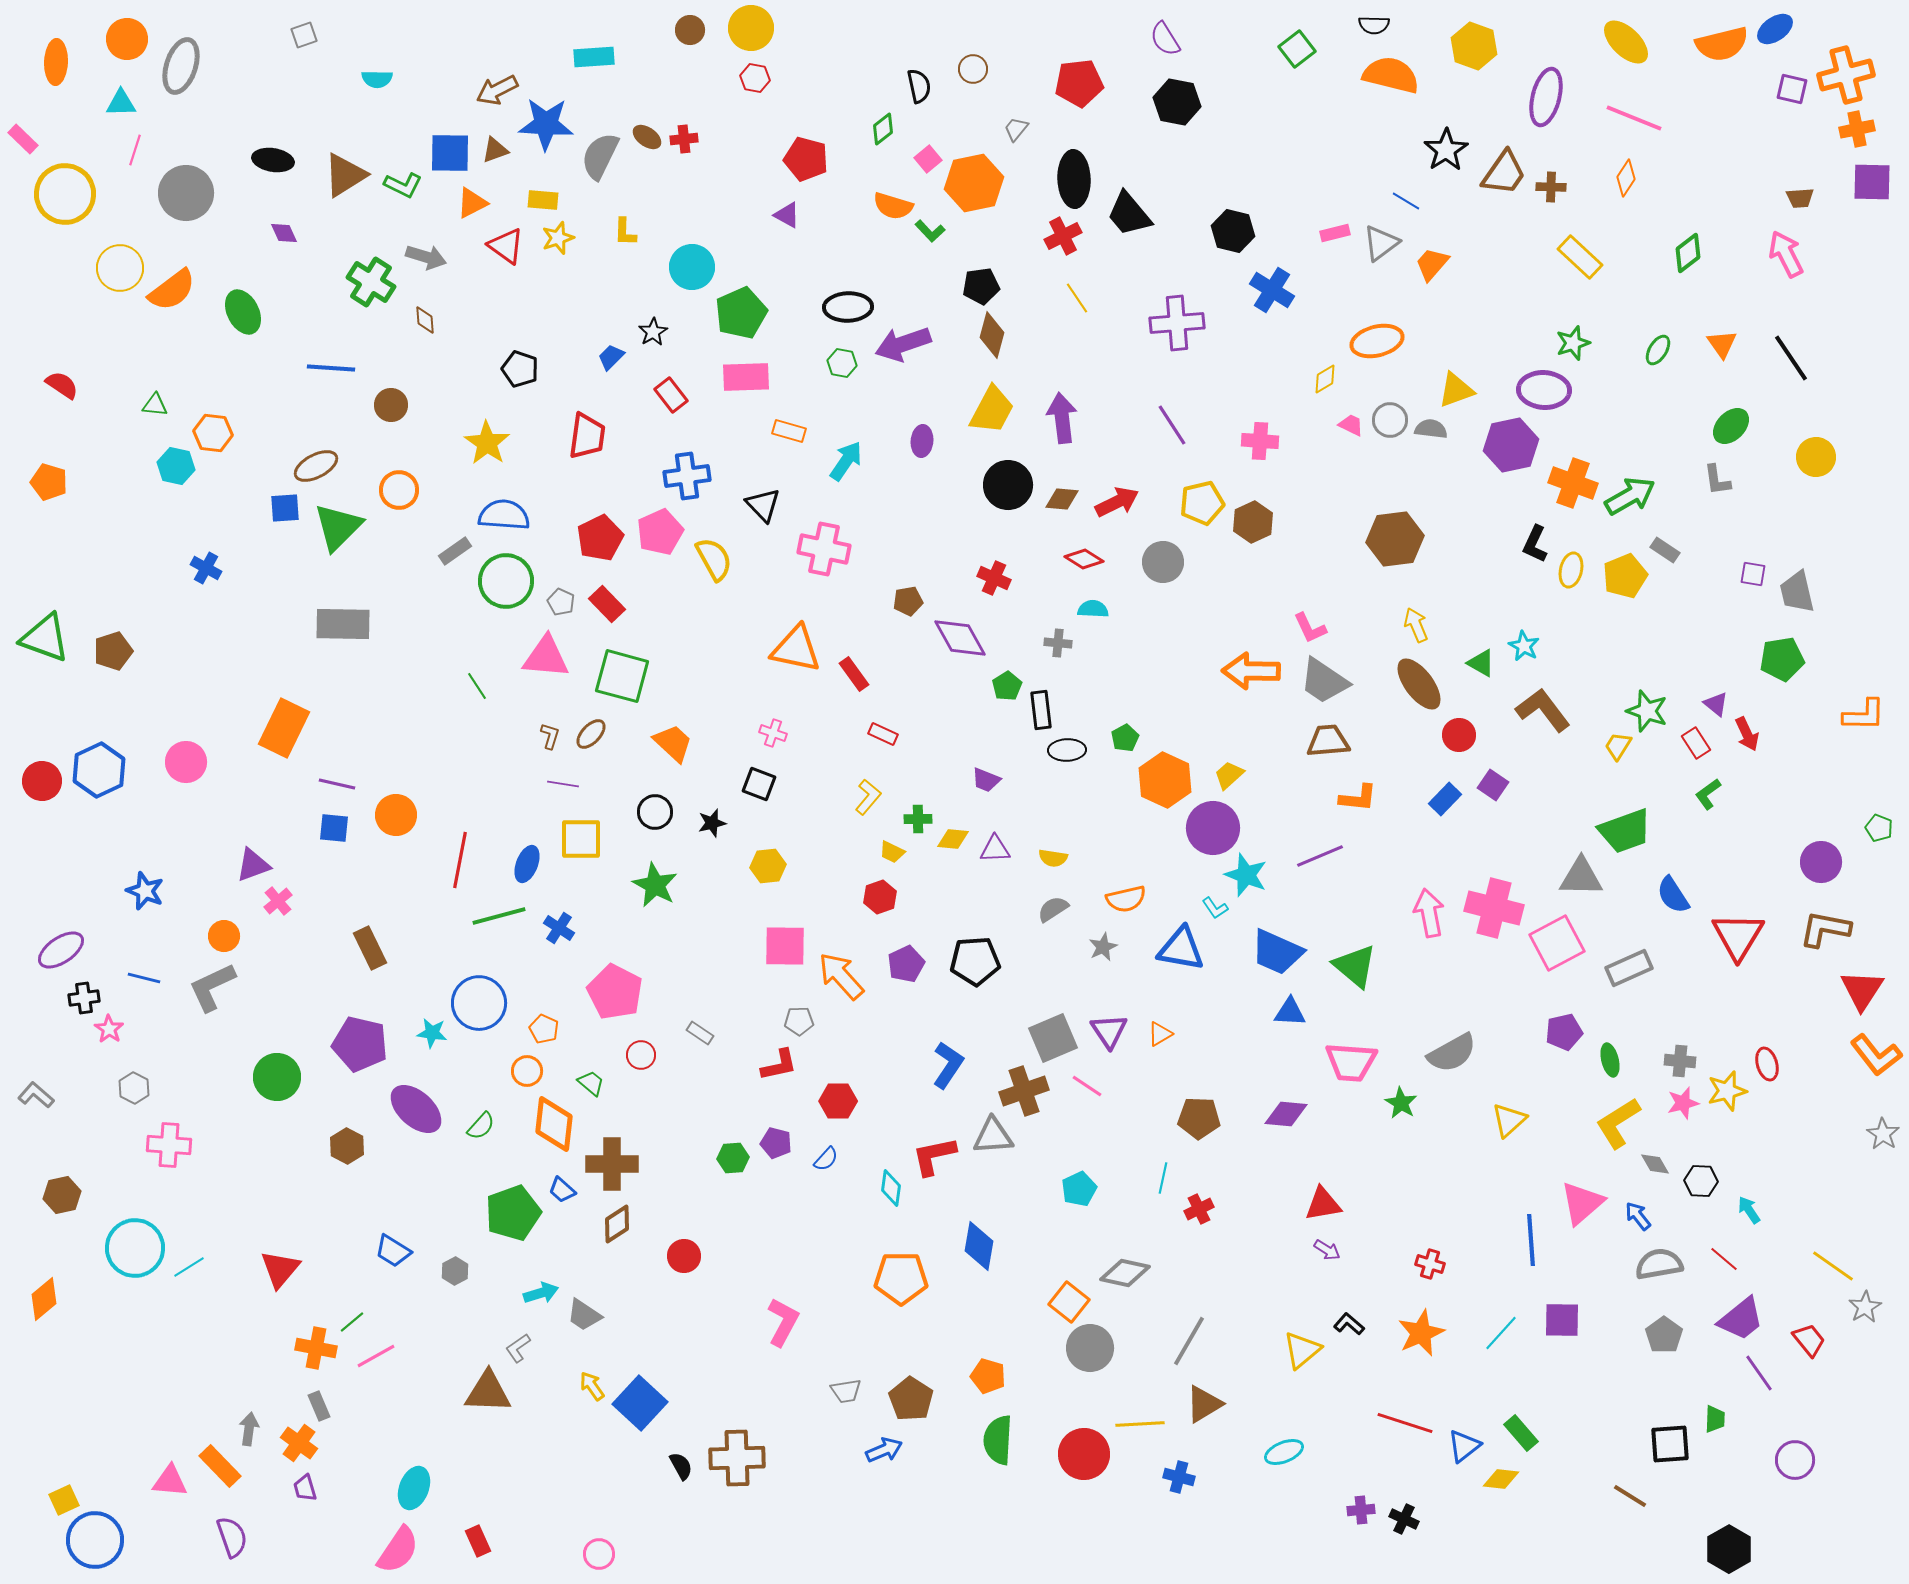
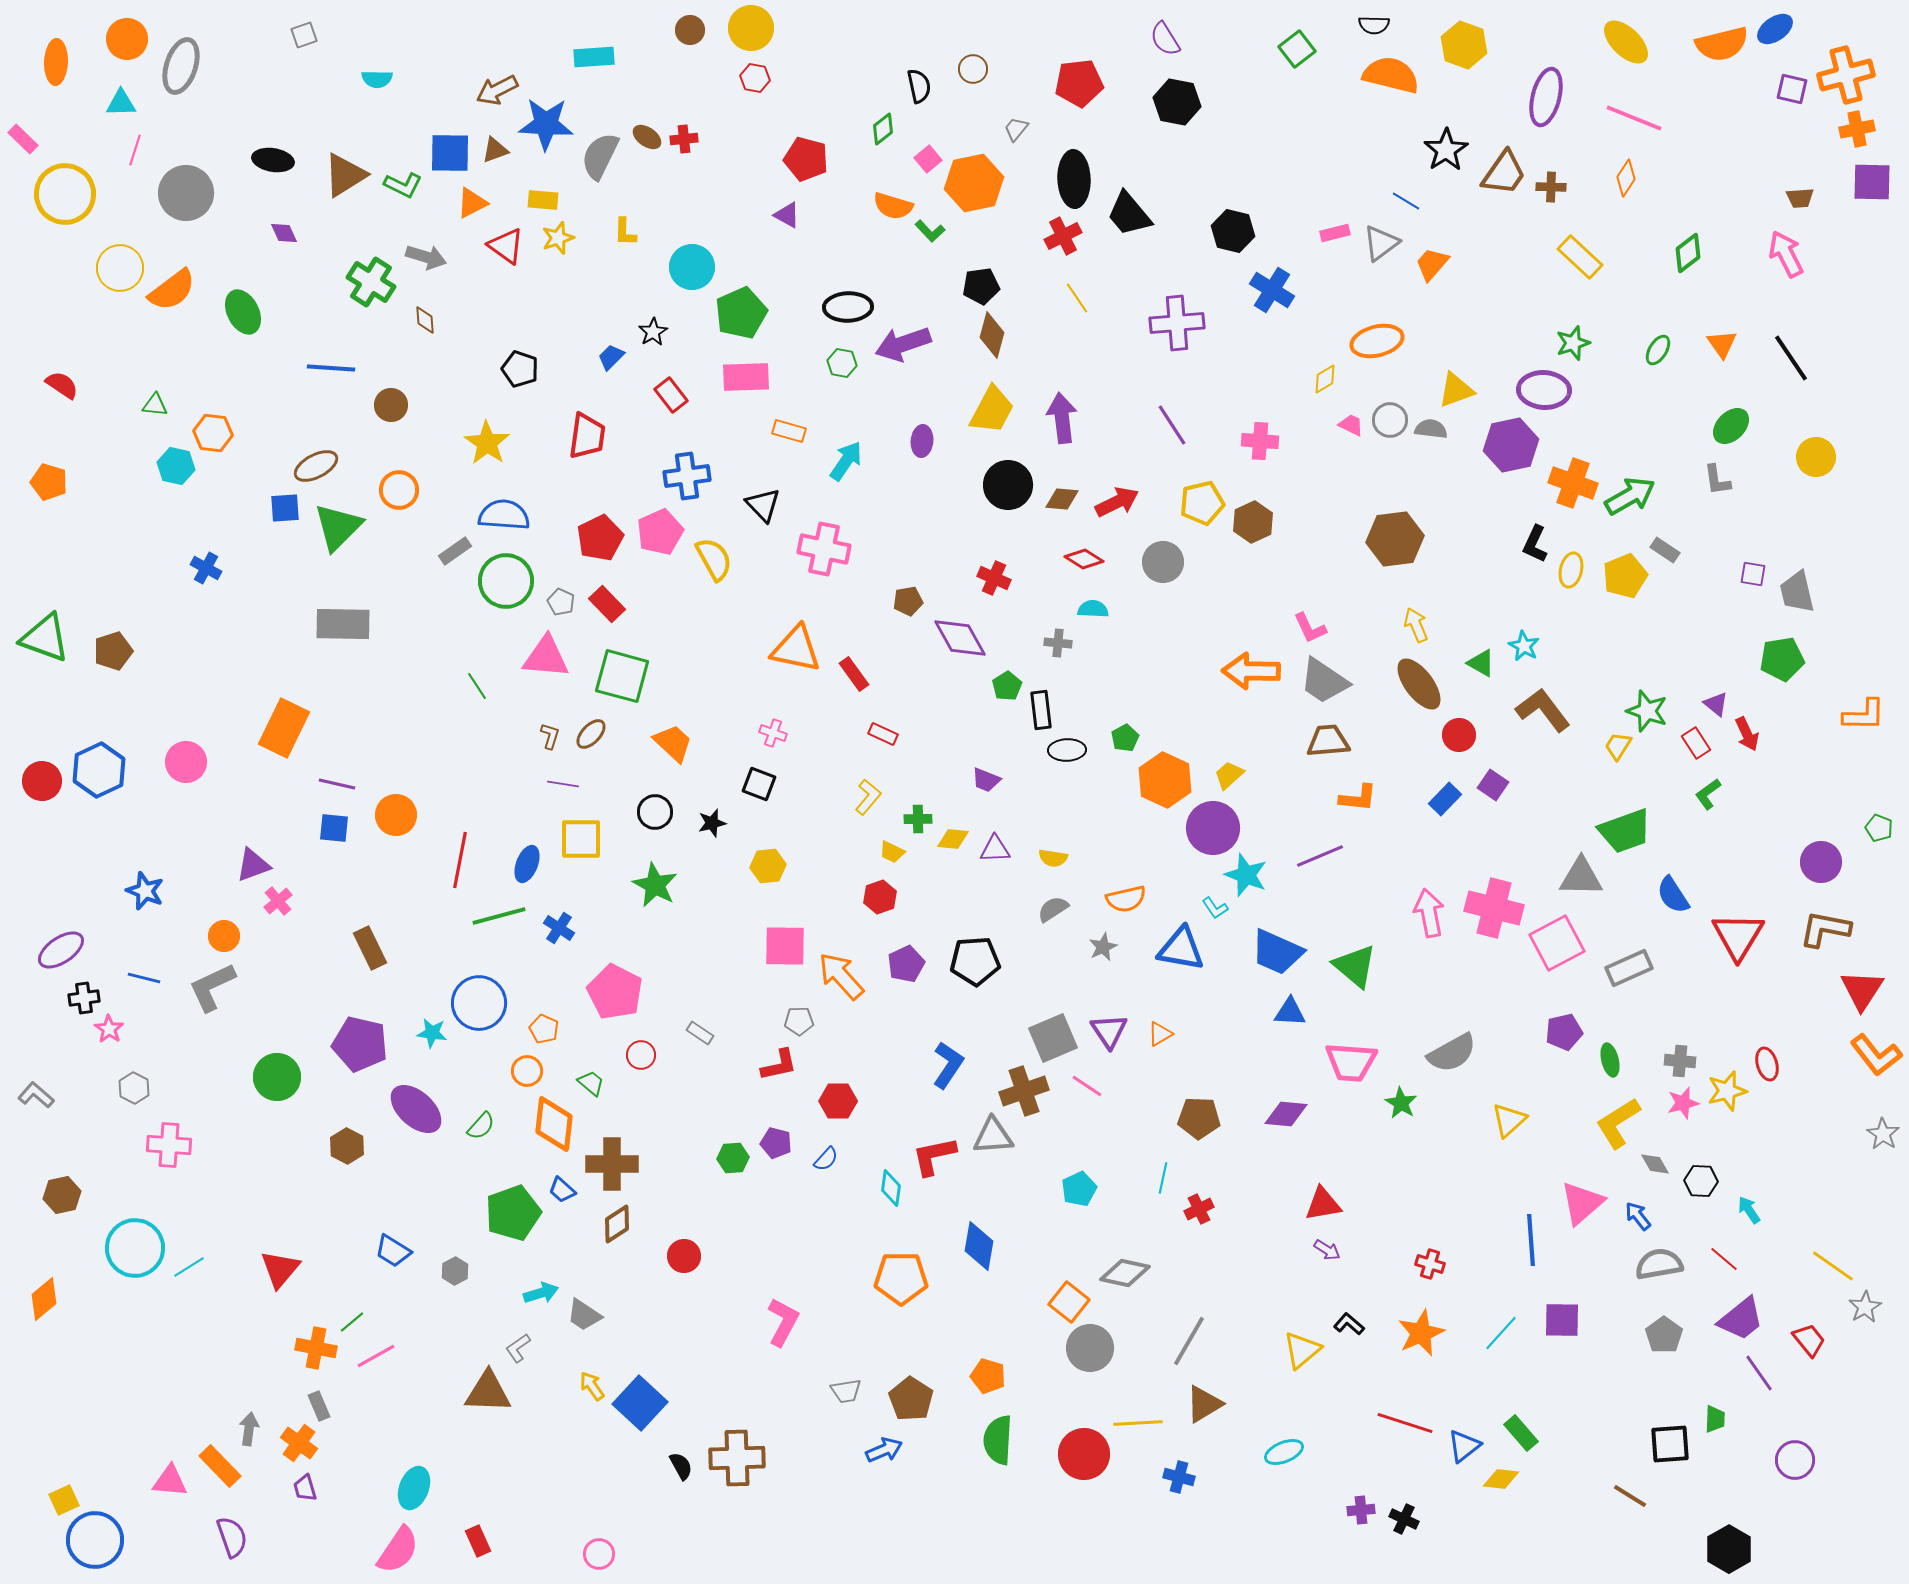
yellow hexagon at (1474, 46): moved 10 px left, 1 px up
yellow line at (1140, 1424): moved 2 px left, 1 px up
